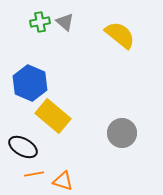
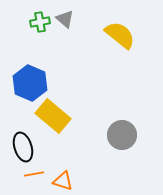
gray triangle: moved 3 px up
gray circle: moved 2 px down
black ellipse: rotated 44 degrees clockwise
